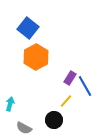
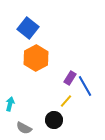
orange hexagon: moved 1 px down
